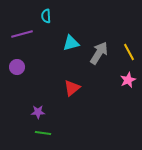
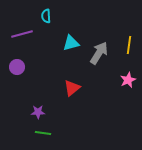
yellow line: moved 7 px up; rotated 36 degrees clockwise
